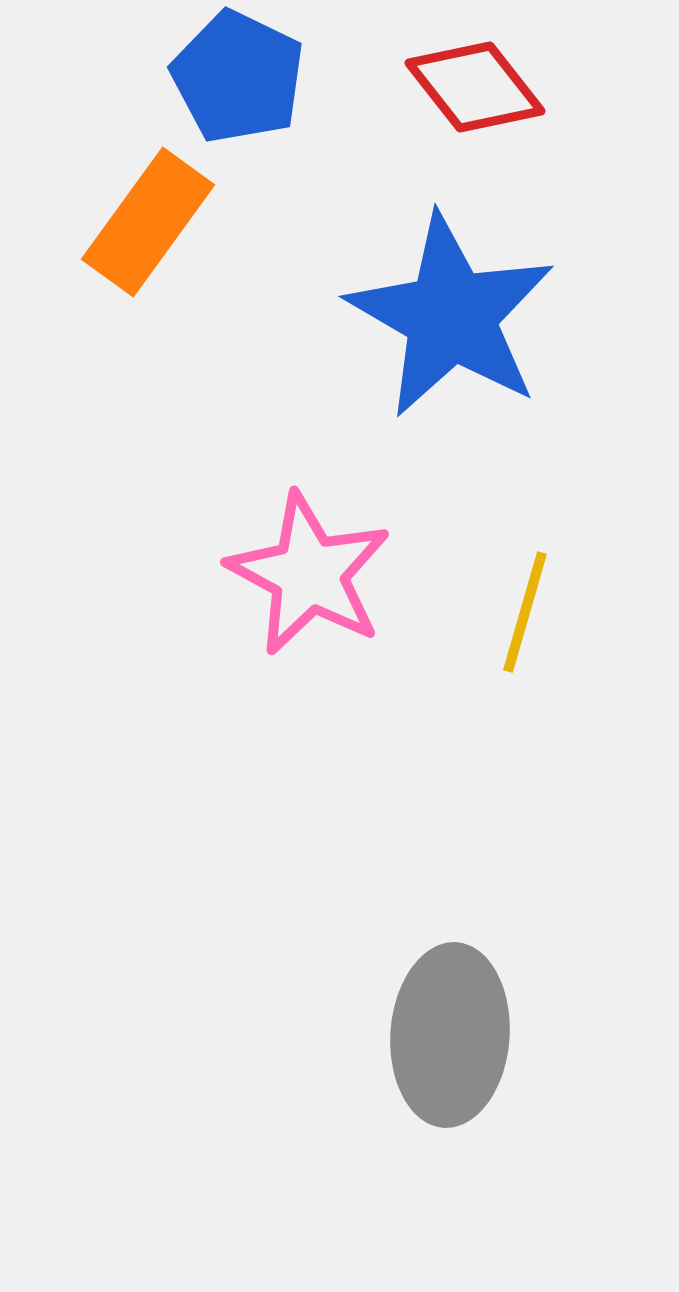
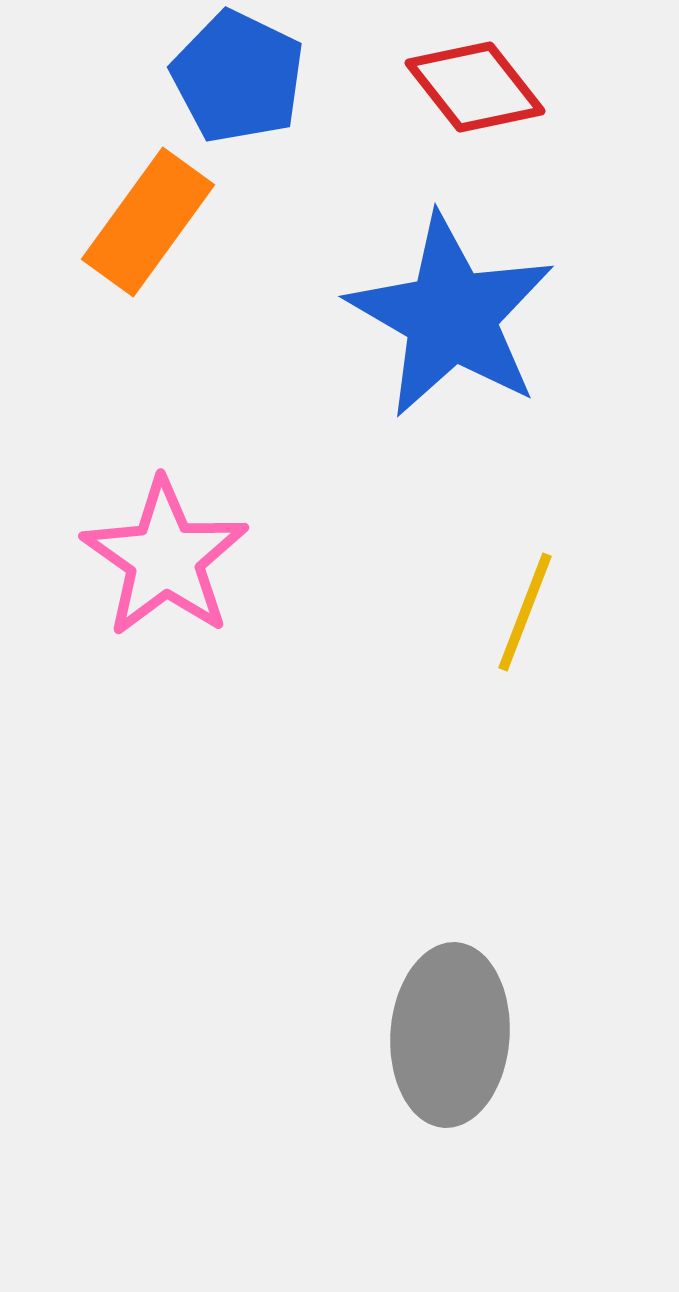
pink star: moved 144 px left, 16 px up; rotated 7 degrees clockwise
yellow line: rotated 5 degrees clockwise
